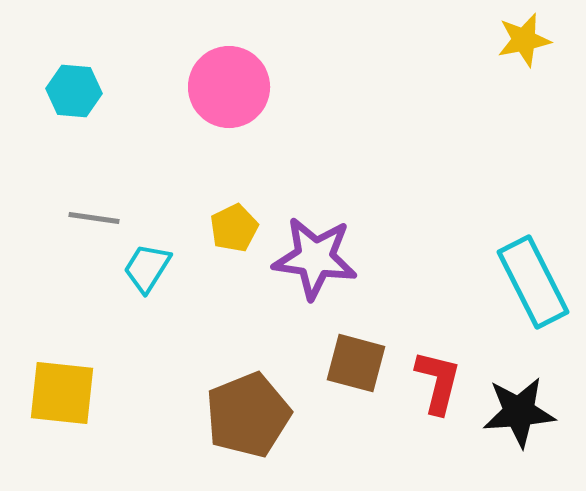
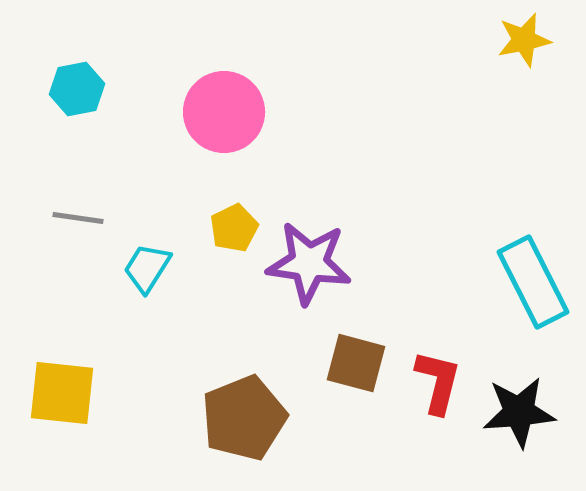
pink circle: moved 5 px left, 25 px down
cyan hexagon: moved 3 px right, 2 px up; rotated 16 degrees counterclockwise
gray line: moved 16 px left
purple star: moved 6 px left, 5 px down
brown pentagon: moved 4 px left, 3 px down
